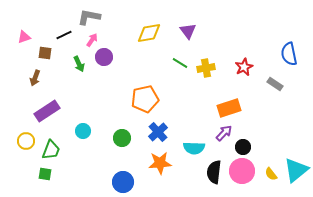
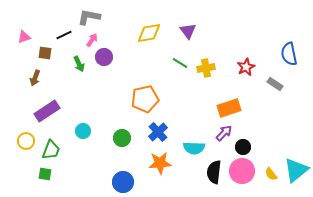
red star: moved 2 px right
